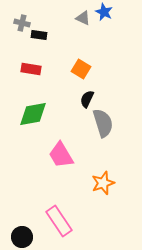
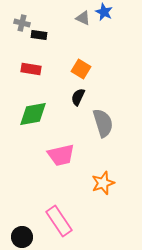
black semicircle: moved 9 px left, 2 px up
pink trapezoid: rotated 72 degrees counterclockwise
